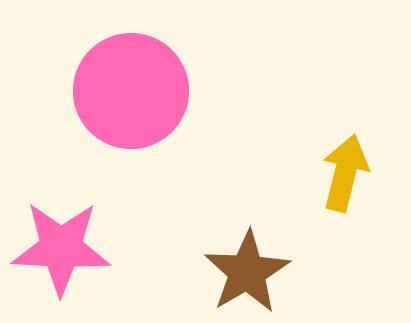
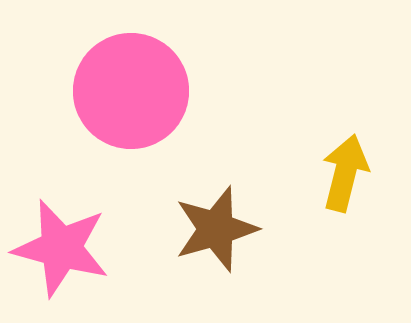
pink star: rotated 12 degrees clockwise
brown star: moved 31 px left, 43 px up; rotated 14 degrees clockwise
